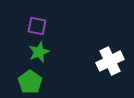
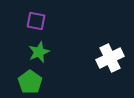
purple square: moved 1 px left, 5 px up
white cross: moved 3 px up
